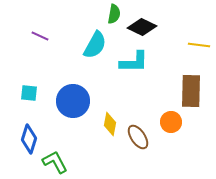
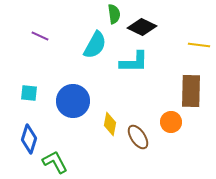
green semicircle: rotated 18 degrees counterclockwise
